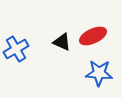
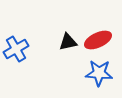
red ellipse: moved 5 px right, 4 px down
black triangle: moved 6 px right; rotated 36 degrees counterclockwise
